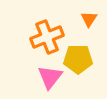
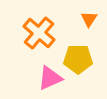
orange cross: moved 8 px left, 4 px up; rotated 28 degrees counterclockwise
pink triangle: moved 1 px down; rotated 28 degrees clockwise
